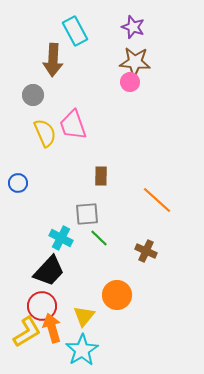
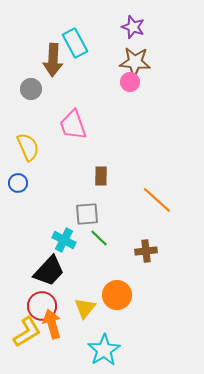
cyan rectangle: moved 12 px down
gray circle: moved 2 px left, 6 px up
yellow semicircle: moved 17 px left, 14 px down
cyan cross: moved 3 px right, 2 px down
brown cross: rotated 30 degrees counterclockwise
yellow triangle: moved 1 px right, 8 px up
orange arrow: moved 4 px up
cyan star: moved 22 px right
